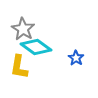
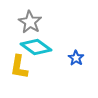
gray star: moved 7 px right, 7 px up
